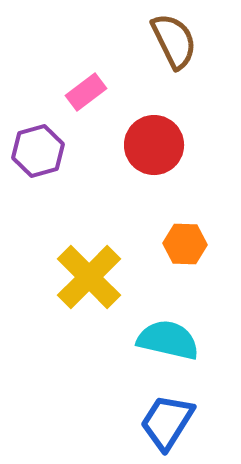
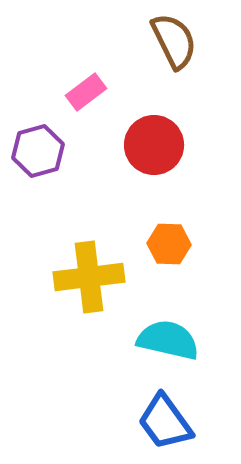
orange hexagon: moved 16 px left
yellow cross: rotated 38 degrees clockwise
blue trapezoid: moved 2 px left; rotated 68 degrees counterclockwise
